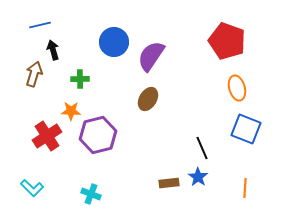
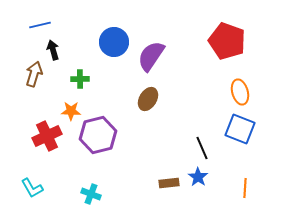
orange ellipse: moved 3 px right, 4 px down
blue square: moved 6 px left
red cross: rotated 8 degrees clockwise
cyan L-shape: rotated 15 degrees clockwise
